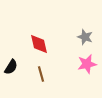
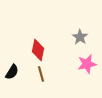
gray star: moved 5 px left; rotated 14 degrees clockwise
red diamond: moved 1 px left, 6 px down; rotated 25 degrees clockwise
black semicircle: moved 1 px right, 5 px down
